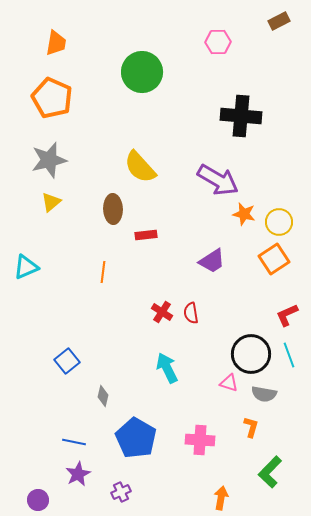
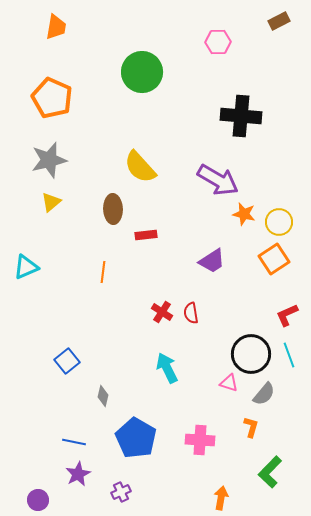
orange trapezoid: moved 16 px up
gray semicircle: rotated 60 degrees counterclockwise
